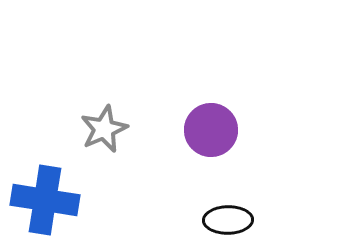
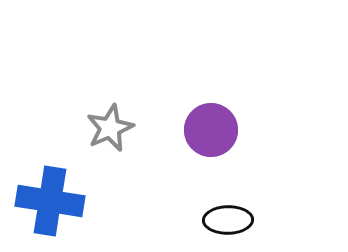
gray star: moved 6 px right, 1 px up
blue cross: moved 5 px right, 1 px down
